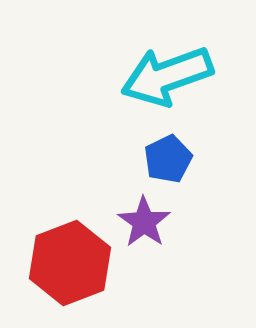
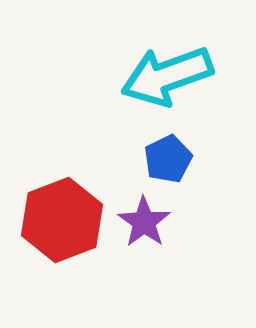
red hexagon: moved 8 px left, 43 px up
